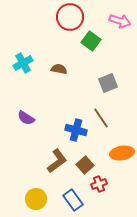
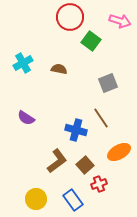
orange ellipse: moved 3 px left, 1 px up; rotated 20 degrees counterclockwise
